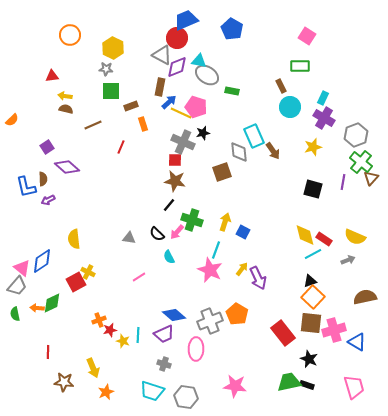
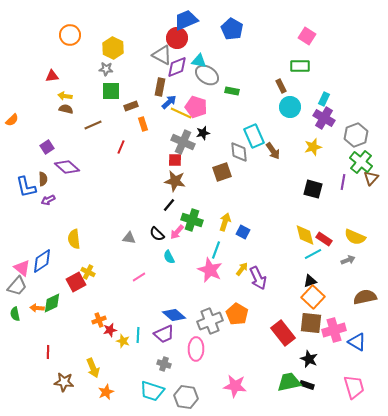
cyan rectangle at (323, 98): moved 1 px right, 1 px down
